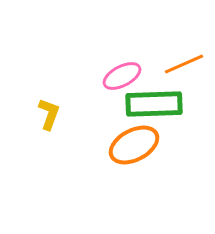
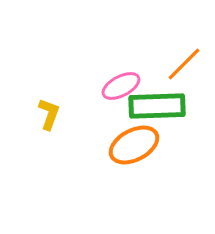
orange line: rotated 21 degrees counterclockwise
pink ellipse: moved 1 px left, 10 px down
green rectangle: moved 3 px right, 2 px down
